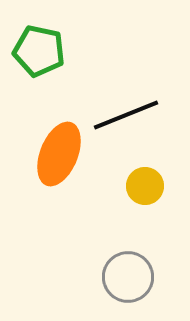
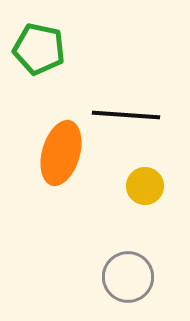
green pentagon: moved 2 px up
black line: rotated 26 degrees clockwise
orange ellipse: moved 2 px right, 1 px up; rotated 6 degrees counterclockwise
